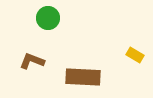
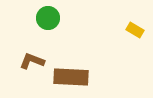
yellow rectangle: moved 25 px up
brown rectangle: moved 12 px left
